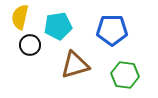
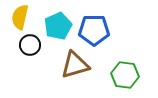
cyan pentagon: rotated 16 degrees counterclockwise
blue pentagon: moved 18 px left
